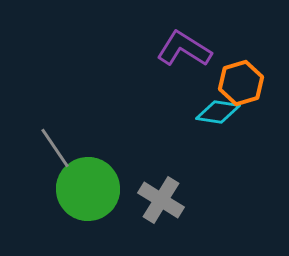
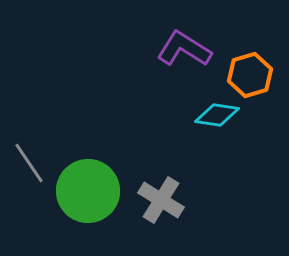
orange hexagon: moved 9 px right, 8 px up
cyan diamond: moved 1 px left, 3 px down
gray line: moved 26 px left, 15 px down
green circle: moved 2 px down
